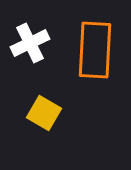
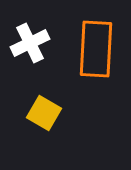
orange rectangle: moved 1 px right, 1 px up
